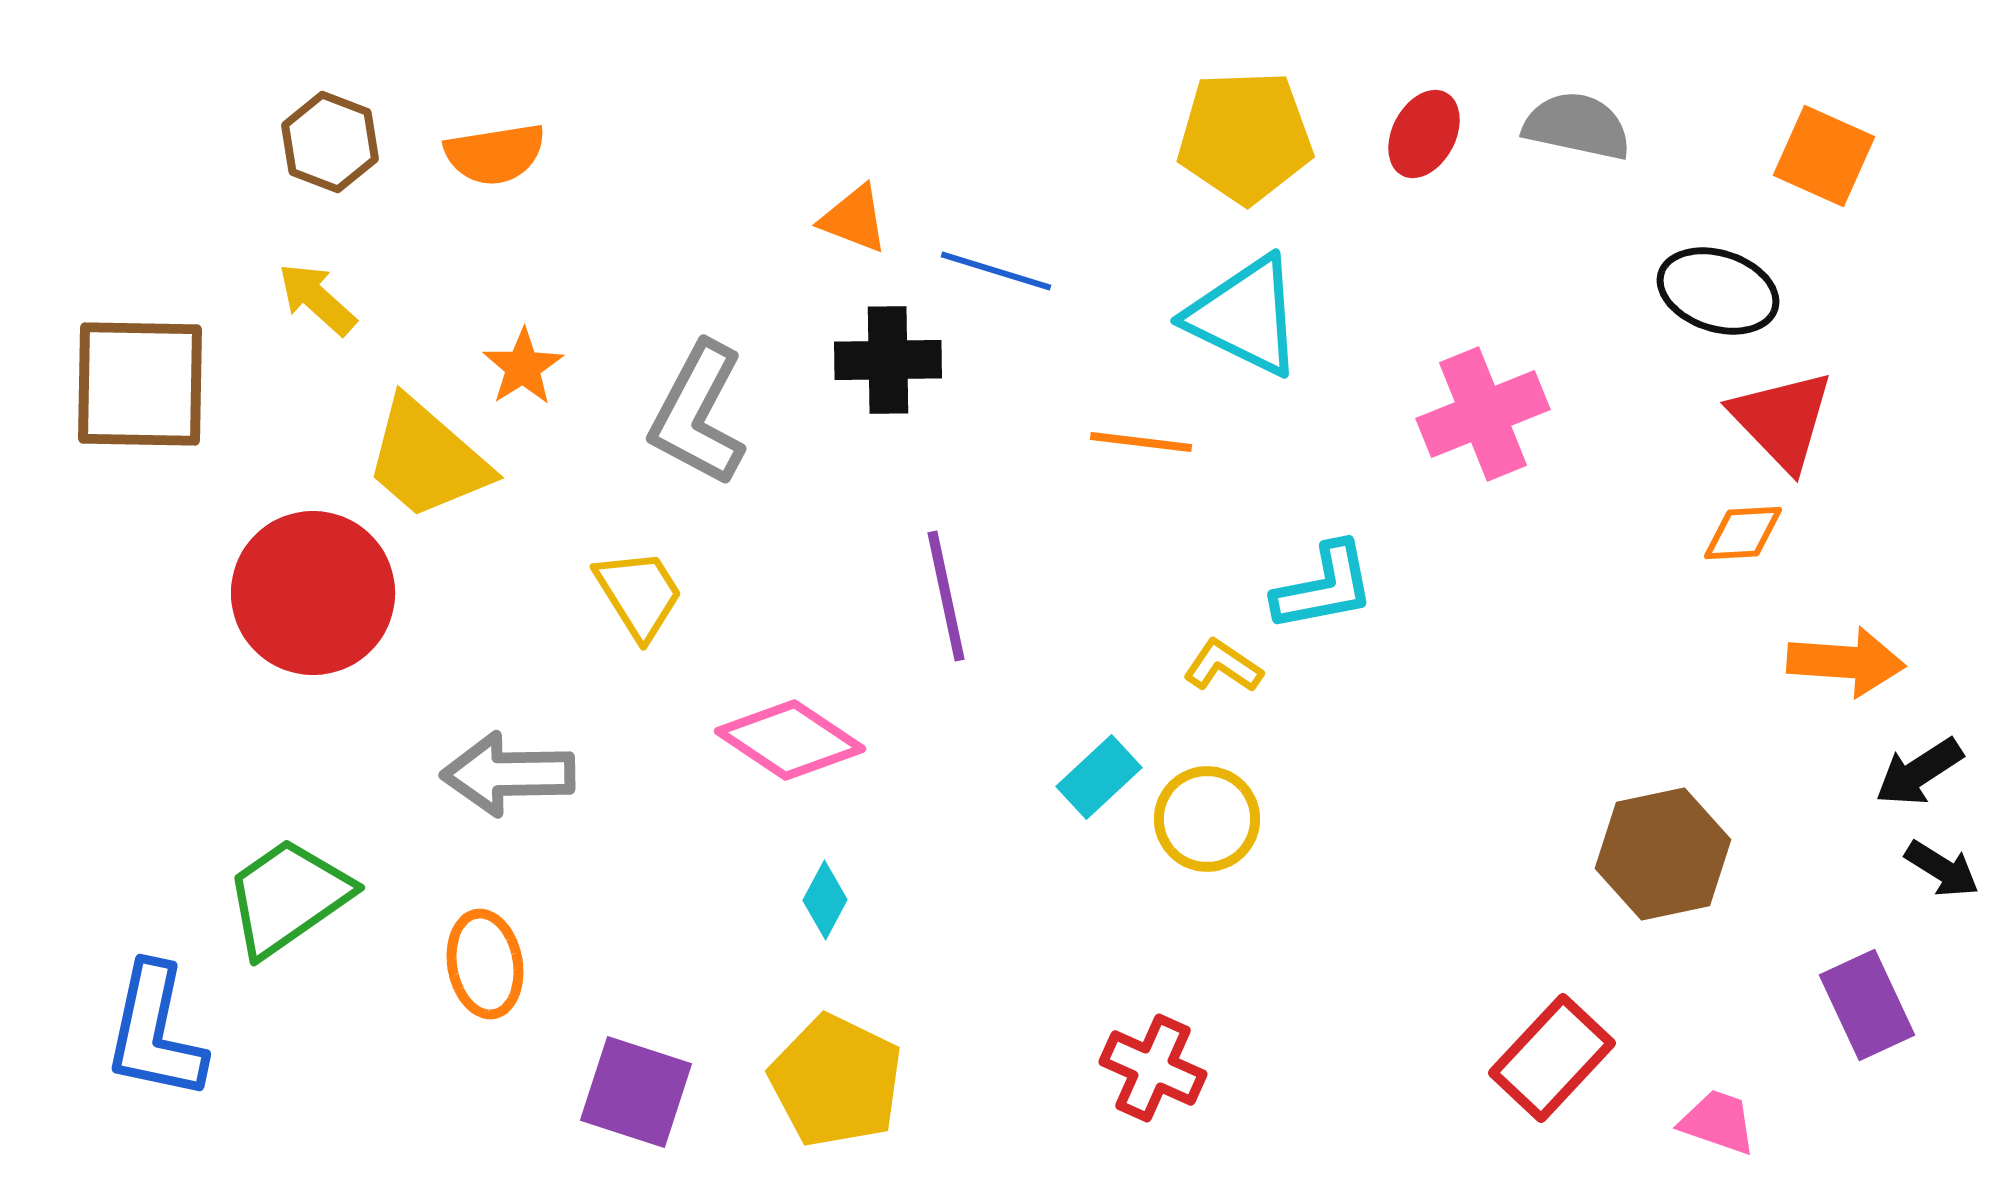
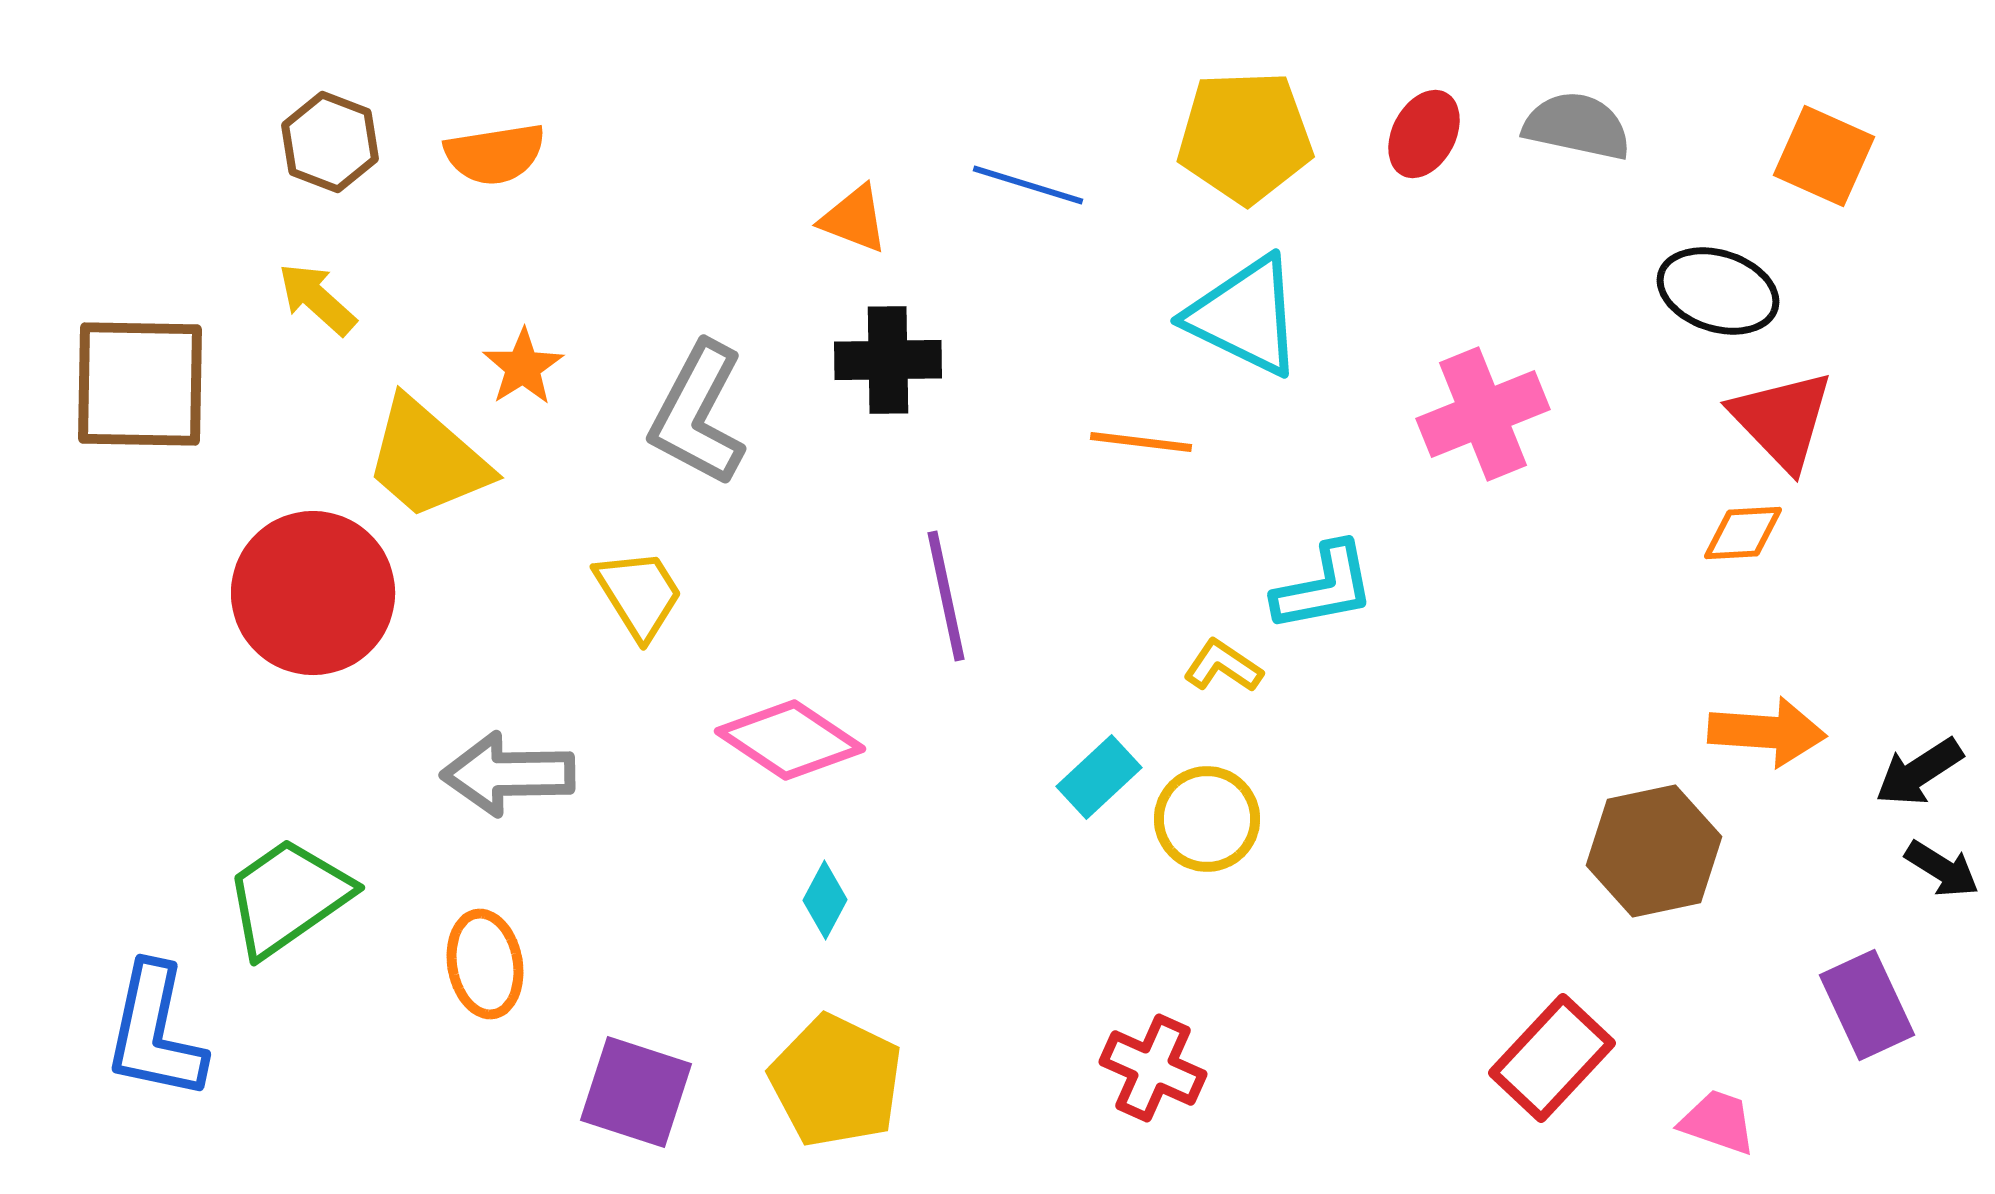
blue line at (996, 271): moved 32 px right, 86 px up
orange arrow at (1846, 662): moved 79 px left, 70 px down
brown hexagon at (1663, 854): moved 9 px left, 3 px up
